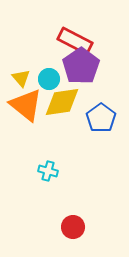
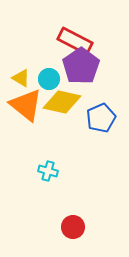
yellow triangle: rotated 18 degrees counterclockwise
yellow diamond: rotated 21 degrees clockwise
blue pentagon: rotated 12 degrees clockwise
